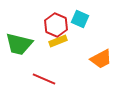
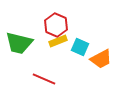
cyan square: moved 28 px down
green trapezoid: moved 1 px up
